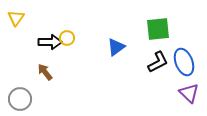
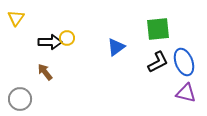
purple triangle: moved 3 px left; rotated 30 degrees counterclockwise
